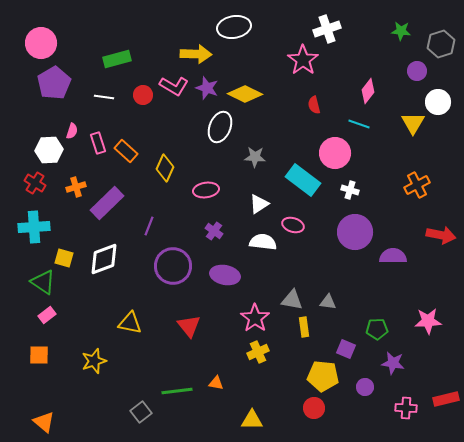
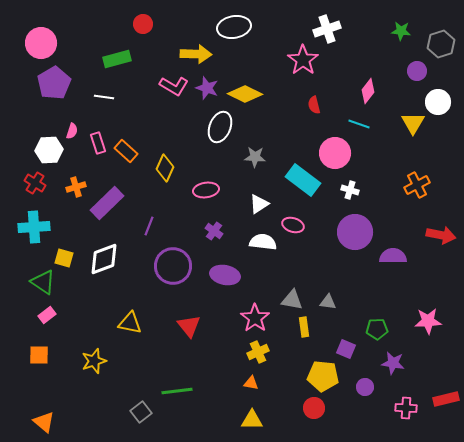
red circle at (143, 95): moved 71 px up
orange triangle at (216, 383): moved 35 px right
